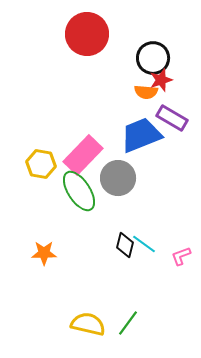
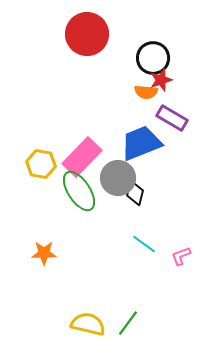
blue trapezoid: moved 8 px down
pink rectangle: moved 1 px left, 2 px down
black diamond: moved 10 px right, 52 px up
